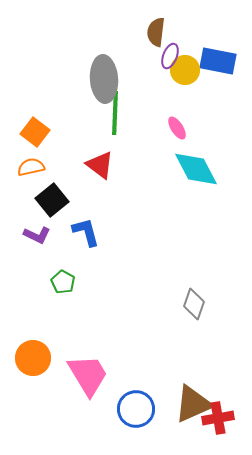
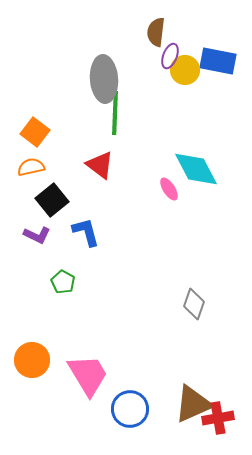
pink ellipse: moved 8 px left, 61 px down
orange circle: moved 1 px left, 2 px down
blue circle: moved 6 px left
